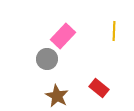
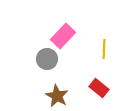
yellow line: moved 10 px left, 18 px down
